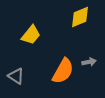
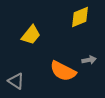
gray arrow: moved 2 px up
orange semicircle: rotated 88 degrees clockwise
gray triangle: moved 5 px down
